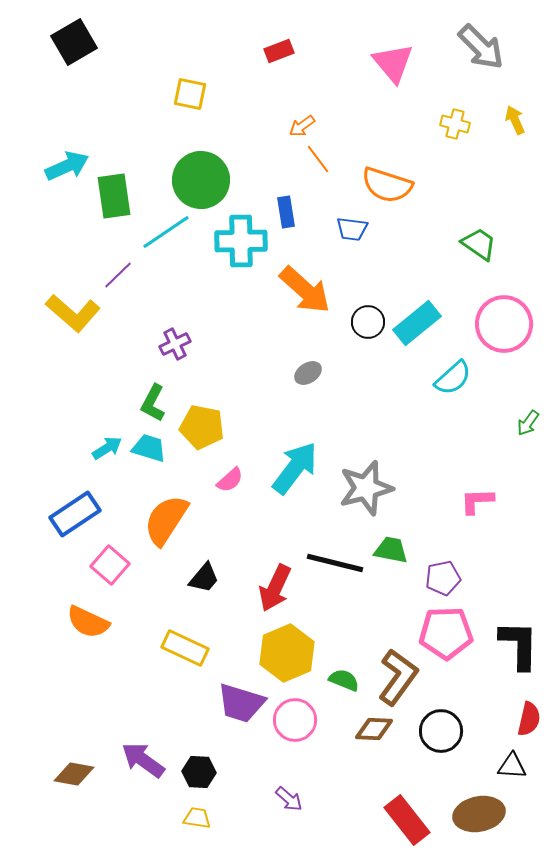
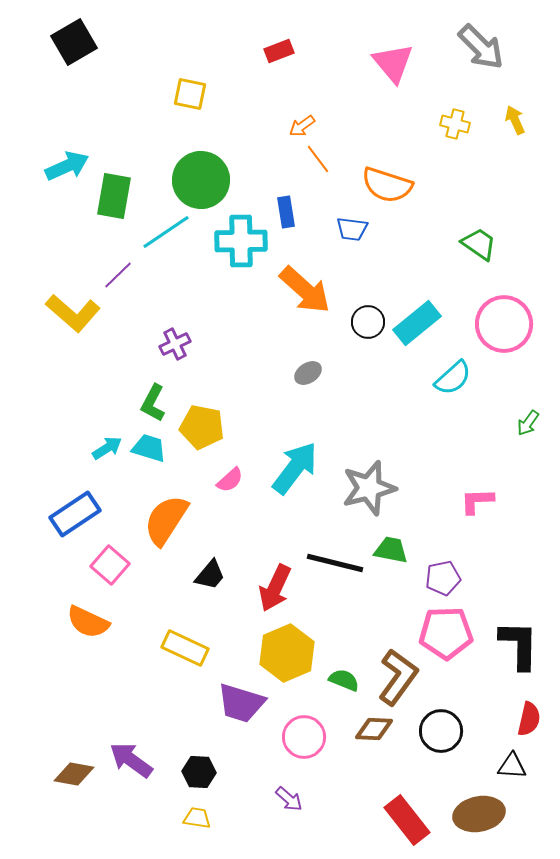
green rectangle at (114, 196): rotated 18 degrees clockwise
gray star at (366, 488): moved 3 px right
black trapezoid at (204, 578): moved 6 px right, 3 px up
pink circle at (295, 720): moved 9 px right, 17 px down
purple arrow at (143, 760): moved 12 px left
